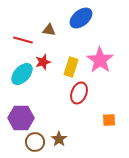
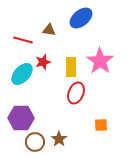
pink star: moved 1 px down
yellow rectangle: rotated 18 degrees counterclockwise
red ellipse: moved 3 px left
orange square: moved 8 px left, 5 px down
